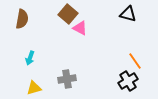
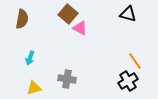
gray cross: rotated 18 degrees clockwise
